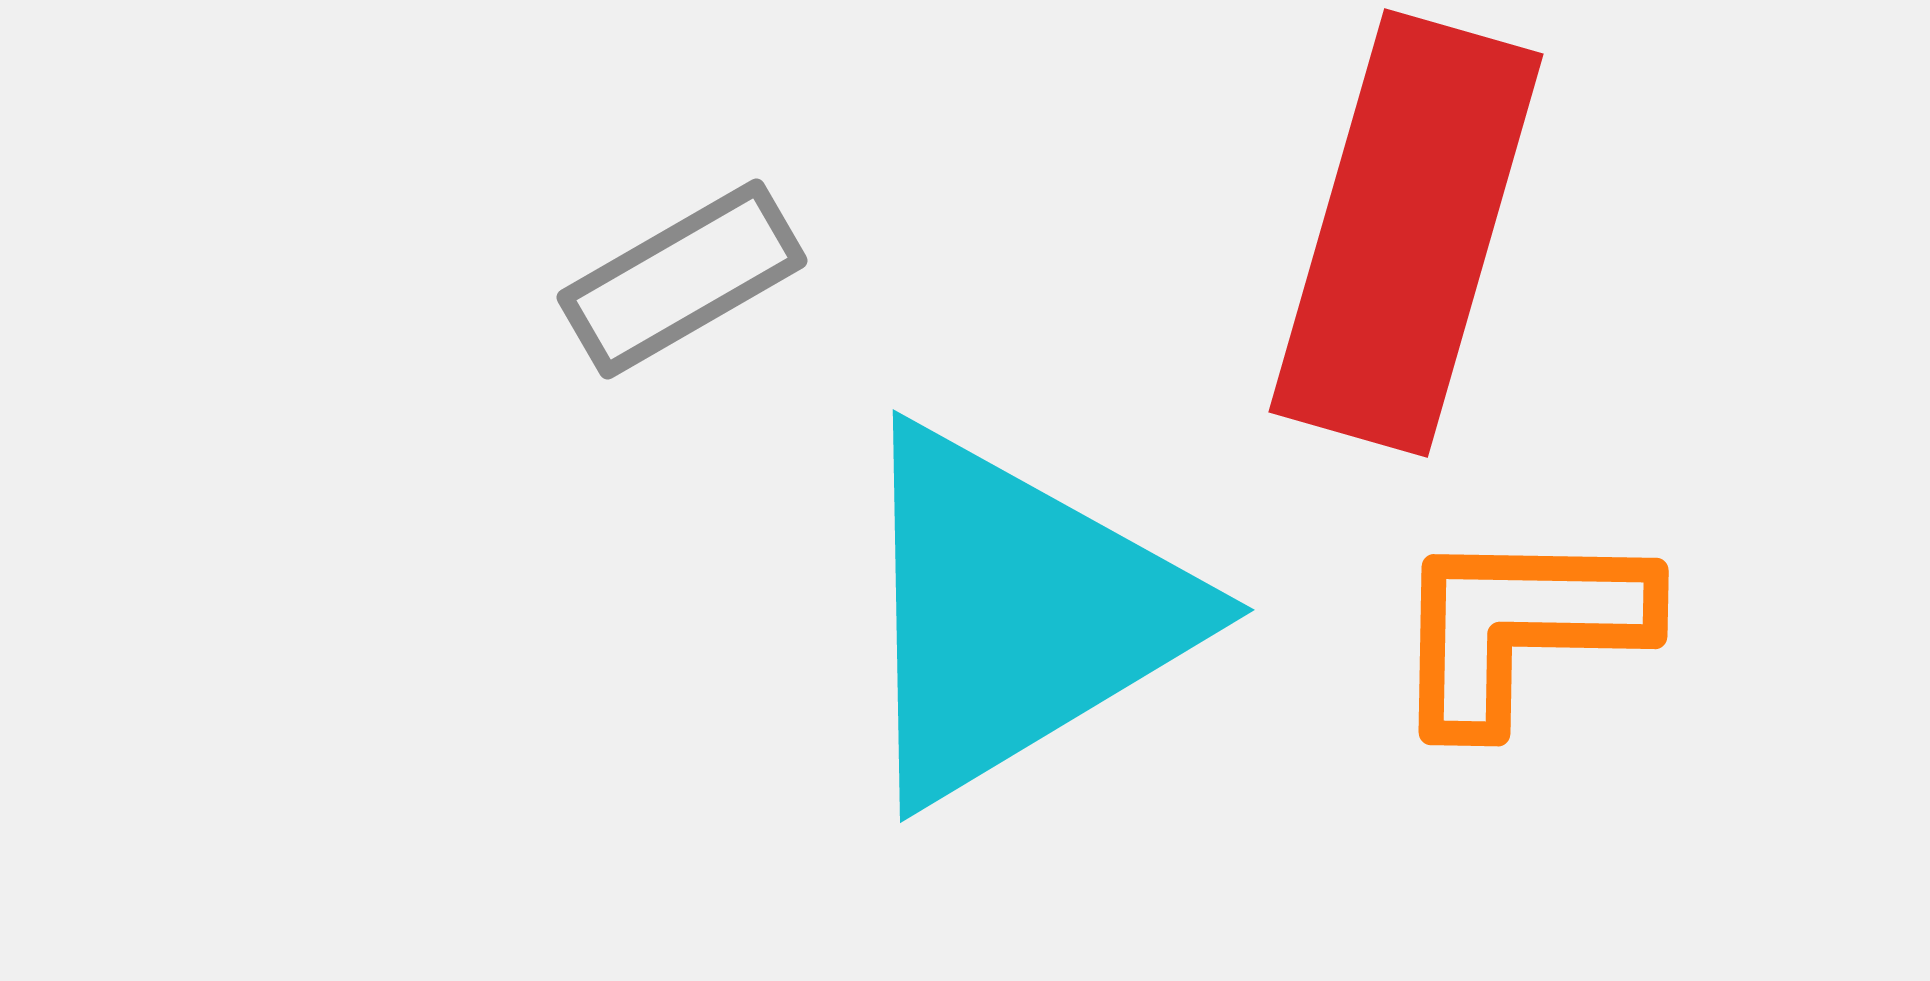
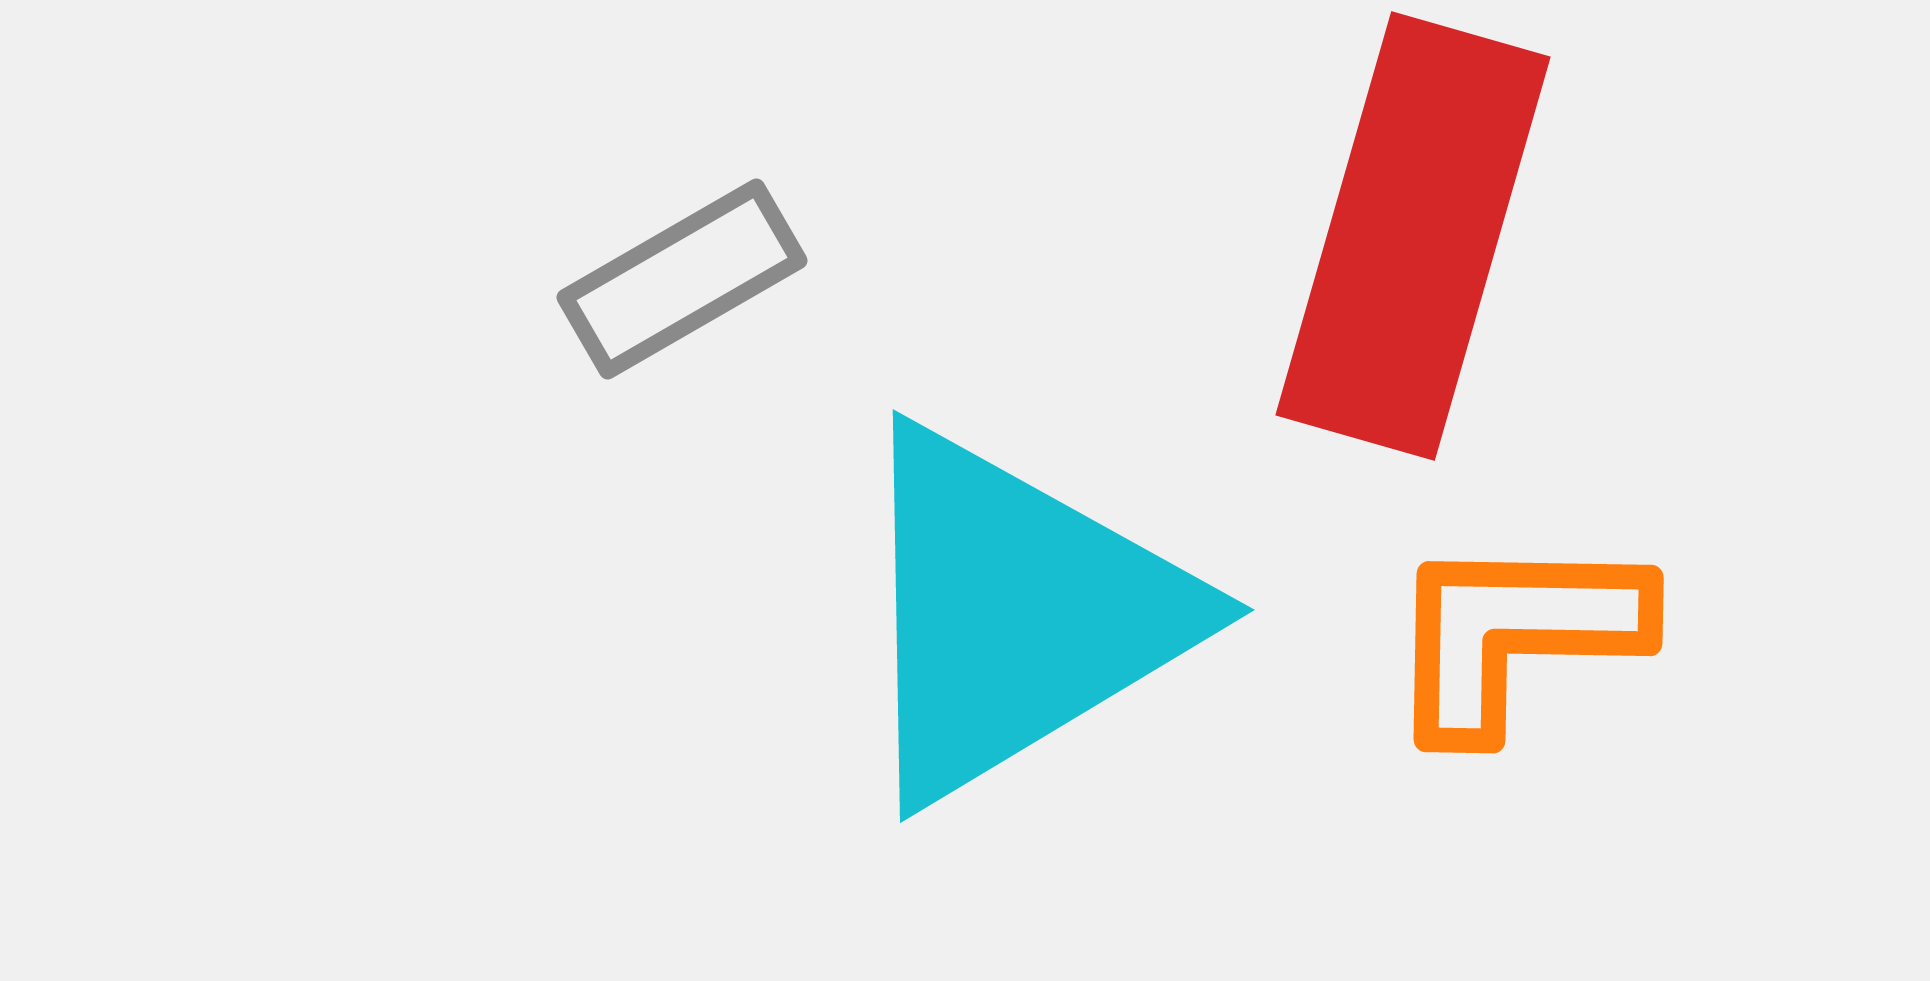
red rectangle: moved 7 px right, 3 px down
orange L-shape: moved 5 px left, 7 px down
